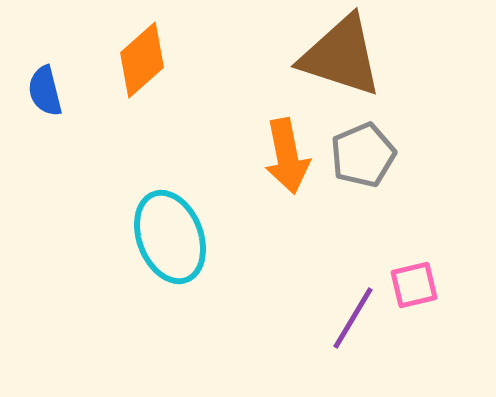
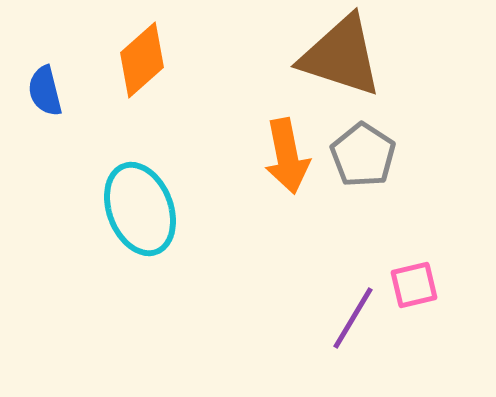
gray pentagon: rotated 16 degrees counterclockwise
cyan ellipse: moved 30 px left, 28 px up
